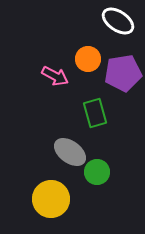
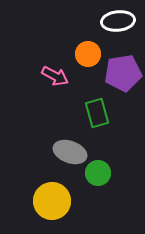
white ellipse: rotated 40 degrees counterclockwise
orange circle: moved 5 px up
green rectangle: moved 2 px right
gray ellipse: rotated 16 degrees counterclockwise
green circle: moved 1 px right, 1 px down
yellow circle: moved 1 px right, 2 px down
